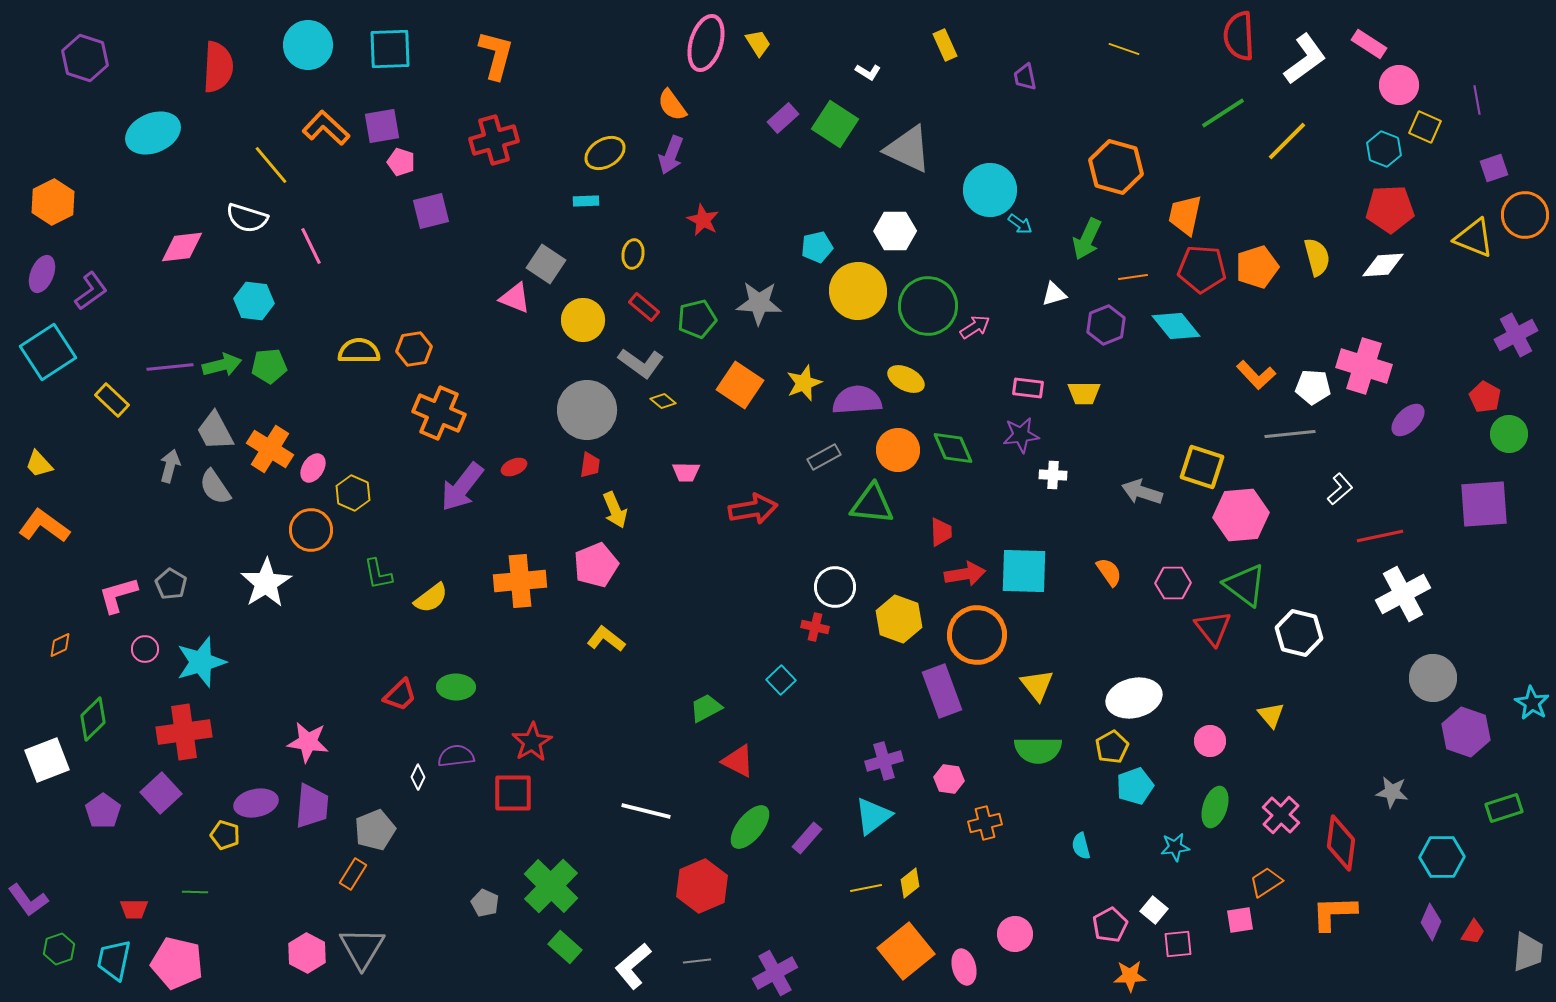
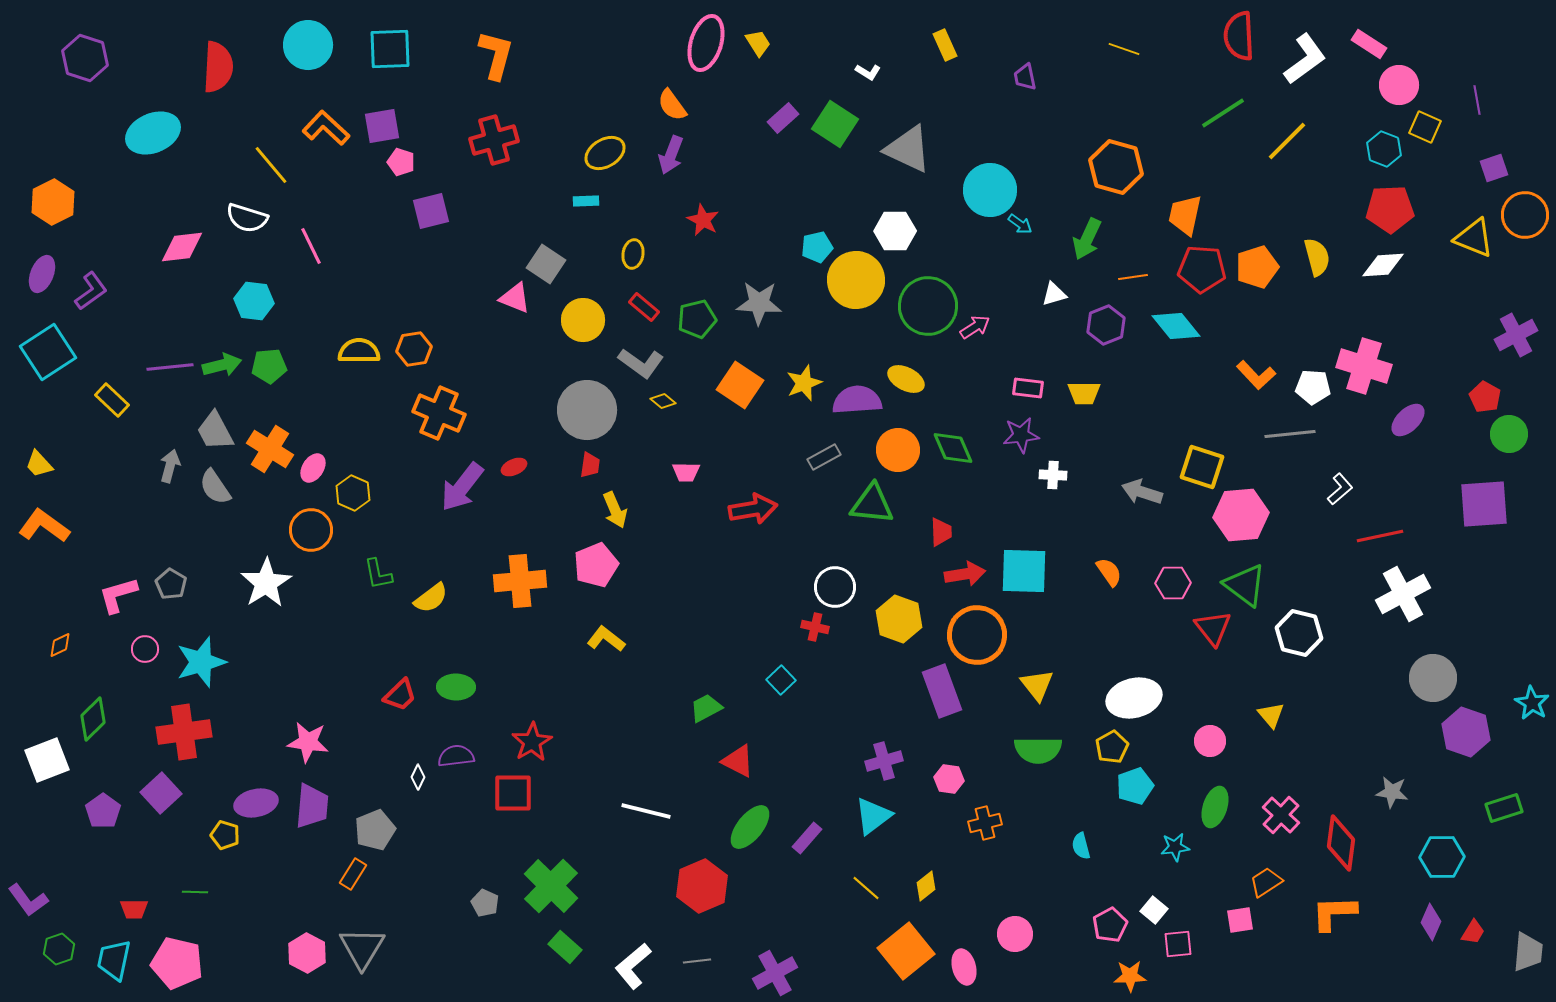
yellow circle at (858, 291): moved 2 px left, 11 px up
yellow diamond at (910, 883): moved 16 px right, 3 px down
yellow line at (866, 888): rotated 52 degrees clockwise
